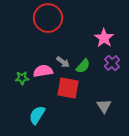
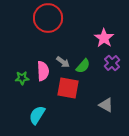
pink semicircle: rotated 96 degrees clockwise
gray triangle: moved 2 px right, 1 px up; rotated 28 degrees counterclockwise
